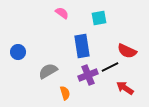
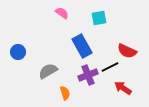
blue rectangle: rotated 20 degrees counterclockwise
red arrow: moved 2 px left
